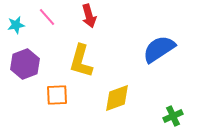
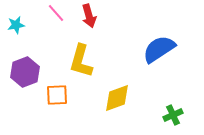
pink line: moved 9 px right, 4 px up
purple hexagon: moved 8 px down
green cross: moved 1 px up
